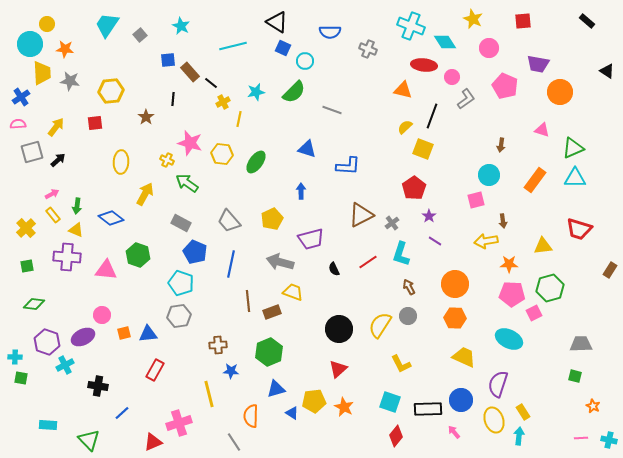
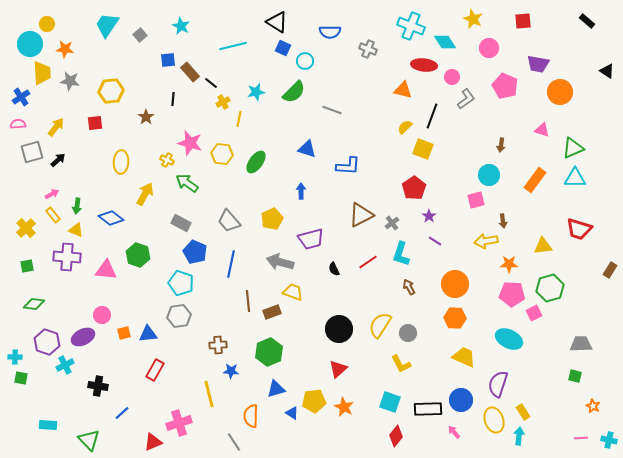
gray circle at (408, 316): moved 17 px down
